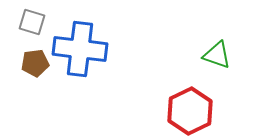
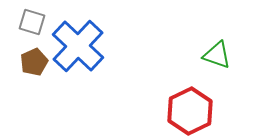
blue cross: moved 2 px left, 3 px up; rotated 36 degrees clockwise
brown pentagon: moved 1 px left, 1 px up; rotated 16 degrees counterclockwise
